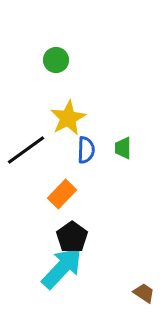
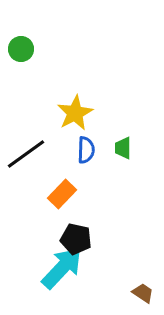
green circle: moved 35 px left, 11 px up
yellow star: moved 7 px right, 5 px up
black line: moved 4 px down
black pentagon: moved 4 px right, 2 px down; rotated 24 degrees counterclockwise
brown trapezoid: moved 1 px left
